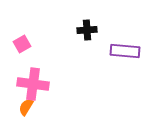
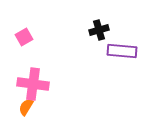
black cross: moved 12 px right; rotated 12 degrees counterclockwise
pink square: moved 2 px right, 7 px up
purple rectangle: moved 3 px left
